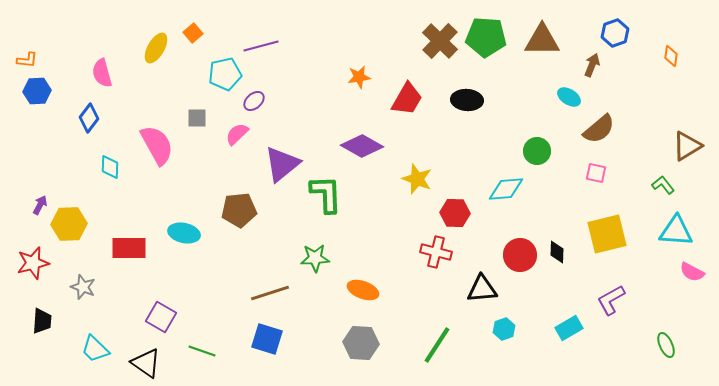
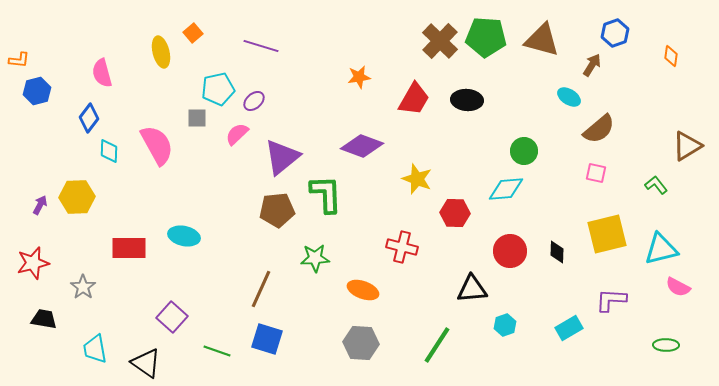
brown triangle at (542, 40): rotated 15 degrees clockwise
purple line at (261, 46): rotated 32 degrees clockwise
yellow ellipse at (156, 48): moved 5 px right, 4 px down; rotated 44 degrees counterclockwise
orange L-shape at (27, 60): moved 8 px left
brown arrow at (592, 65): rotated 10 degrees clockwise
cyan pentagon at (225, 74): moved 7 px left, 15 px down
blue hexagon at (37, 91): rotated 12 degrees counterclockwise
red trapezoid at (407, 99): moved 7 px right
purple diamond at (362, 146): rotated 9 degrees counterclockwise
green circle at (537, 151): moved 13 px left
purple triangle at (282, 164): moved 7 px up
cyan diamond at (110, 167): moved 1 px left, 16 px up
green L-shape at (663, 185): moved 7 px left
brown pentagon at (239, 210): moved 38 px right
yellow hexagon at (69, 224): moved 8 px right, 27 px up
cyan triangle at (676, 231): moved 15 px left, 18 px down; rotated 18 degrees counterclockwise
cyan ellipse at (184, 233): moved 3 px down
red cross at (436, 252): moved 34 px left, 5 px up
red circle at (520, 255): moved 10 px left, 4 px up
pink semicircle at (692, 272): moved 14 px left, 15 px down
gray star at (83, 287): rotated 15 degrees clockwise
black triangle at (482, 289): moved 10 px left
brown line at (270, 293): moved 9 px left, 4 px up; rotated 48 degrees counterclockwise
purple L-shape at (611, 300): rotated 32 degrees clockwise
purple square at (161, 317): moved 11 px right; rotated 12 degrees clockwise
black trapezoid at (42, 321): moved 2 px right, 2 px up; rotated 84 degrees counterclockwise
cyan hexagon at (504, 329): moved 1 px right, 4 px up
green ellipse at (666, 345): rotated 65 degrees counterclockwise
cyan trapezoid at (95, 349): rotated 36 degrees clockwise
green line at (202, 351): moved 15 px right
